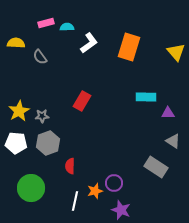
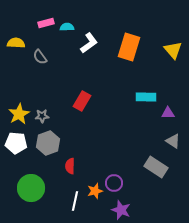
yellow triangle: moved 3 px left, 2 px up
yellow star: moved 3 px down
